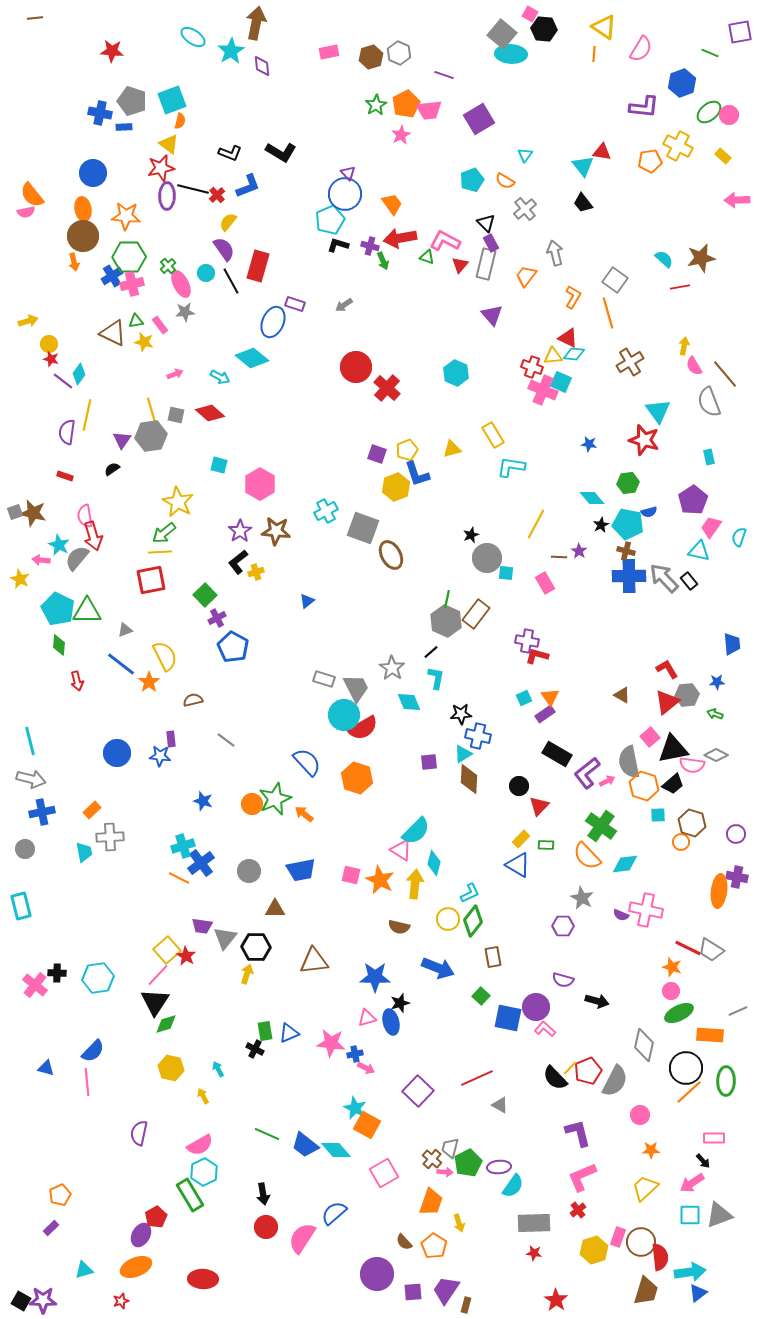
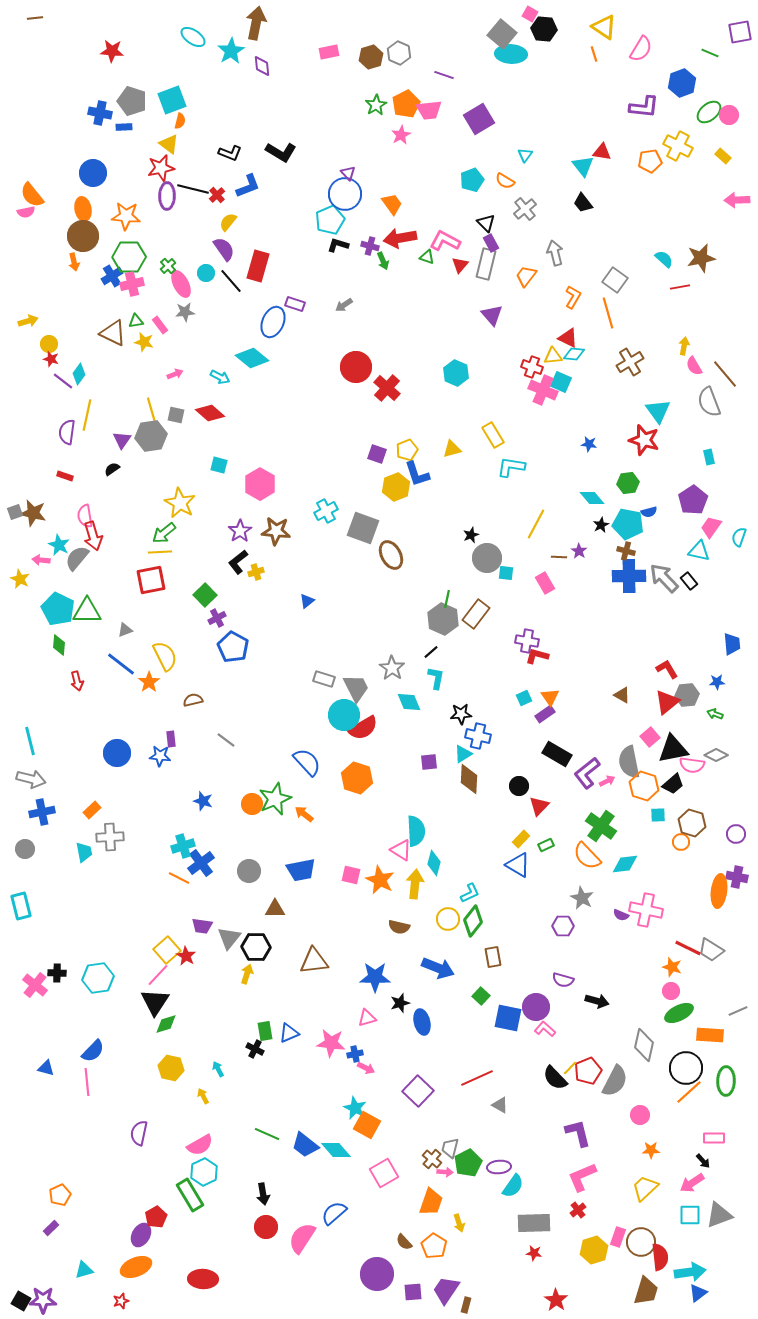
orange line at (594, 54): rotated 21 degrees counterclockwise
black line at (231, 281): rotated 12 degrees counterclockwise
yellow star at (178, 502): moved 2 px right, 1 px down
gray hexagon at (446, 621): moved 3 px left, 2 px up
cyan semicircle at (416, 831): rotated 48 degrees counterclockwise
green rectangle at (546, 845): rotated 28 degrees counterclockwise
gray triangle at (225, 938): moved 4 px right
blue ellipse at (391, 1022): moved 31 px right
